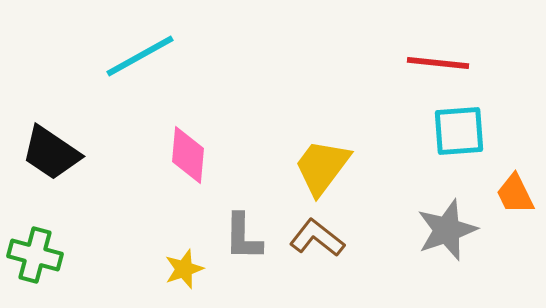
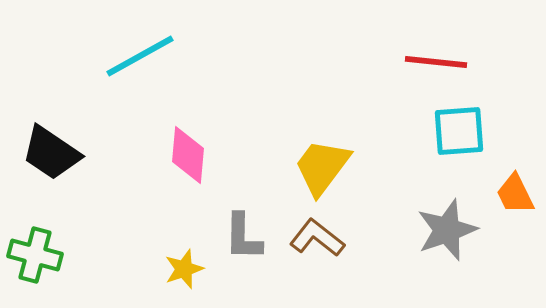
red line: moved 2 px left, 1 px up
